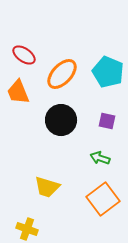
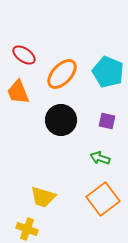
yellow trapezoid: moved 4 px left, 10 px down
